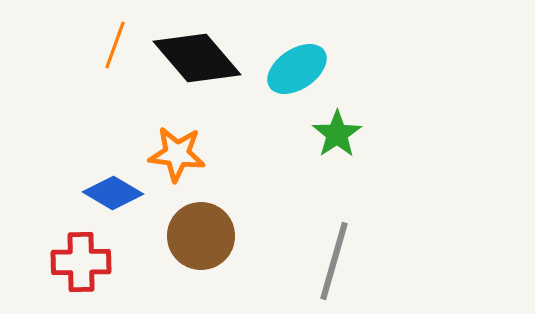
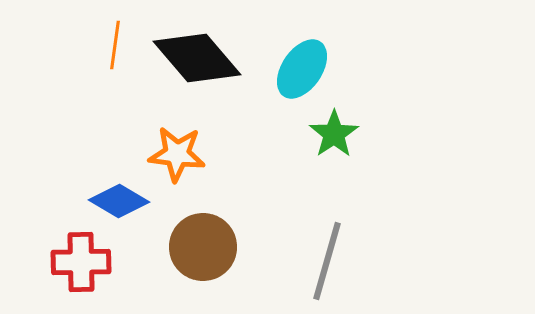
orange line: rotated 12 degrees counterclockwise
cyan ellipse: moved 5 px right; rotated 22 degrees counterclockwise
green star: moved 3 px left
blue diamond: moved 6 px right, 8 px down
brown circle: moved 2 px right, 11 px down
gray line: moved 7 px left
